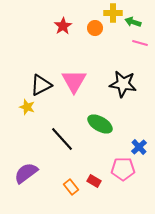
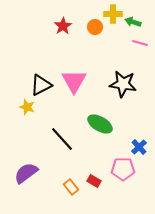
yellow cross: moved 1 px down
orange circle: moved 1 px up
